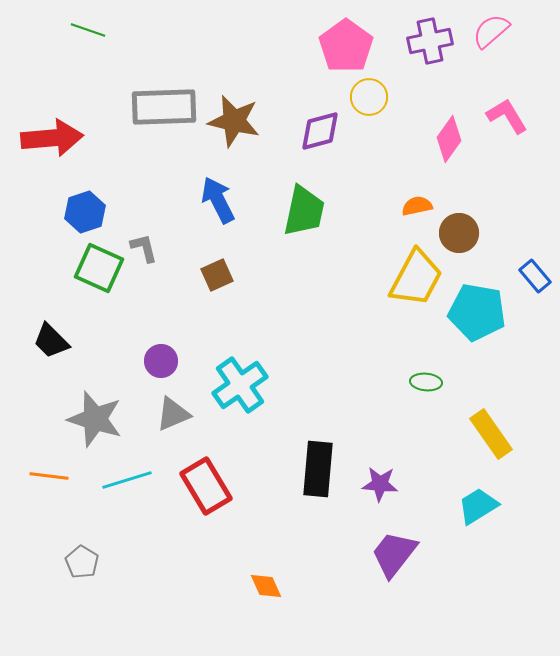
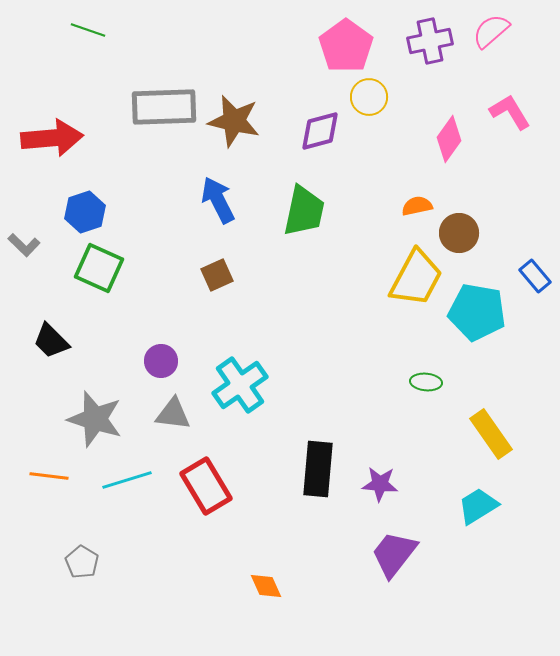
pink L-shape: moved 3 px right, 4 px up
gray L-shape: moved 120 px left, 3 px up; rotated 148 degrees clockwise
gray triangle: rotated 30 degrees clockwise
